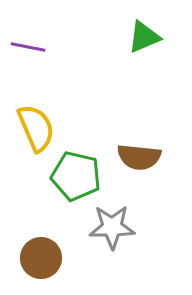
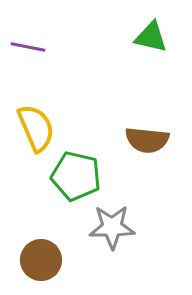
green triangle: moved 7 px right; rotated 36 degrees clockwise
brown semicircle: moved 8 px right, 17 px up
brown circle: moved 2 px down
